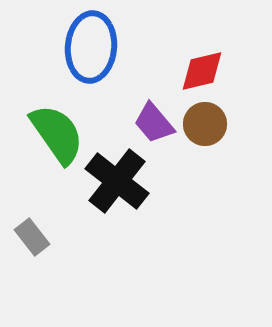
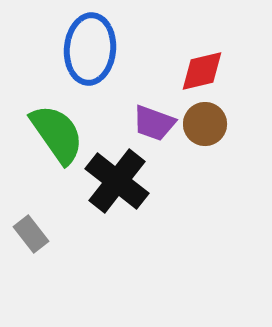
blue ellipse: moved 1 px left, 2 px down
purple trapezoid: rotated 30 degrees counterclockwise
gray rectangle: moved 1 px left, 3 px up
